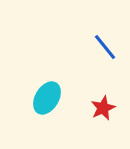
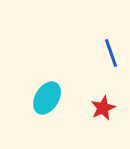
blue line: moved 6 px right, 6 px down; rotated 20 degrees clockwise
